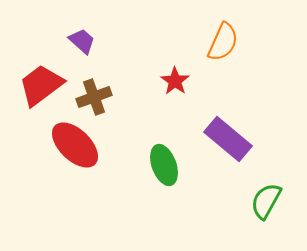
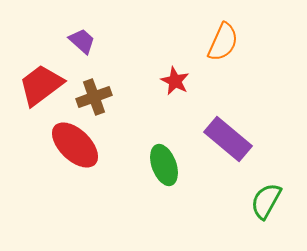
red star: rotated 8 degrees counterclockwise
